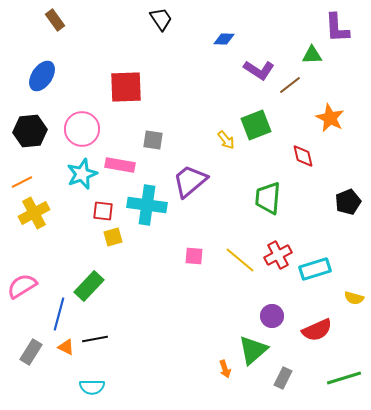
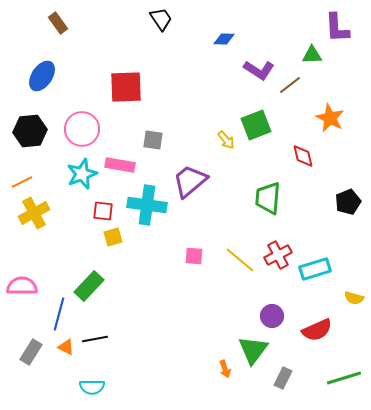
brown rectangle at (55, 20): moved 3 px right, 3 px down
pink semicircle at (22, 286): rotated 32 degrees clockwise
green triangle at (253, 350): rotated 12 degrees counterclockwise
